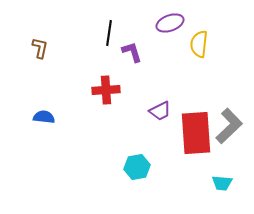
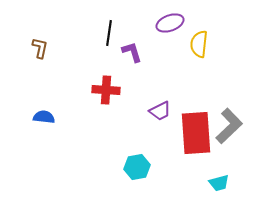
red cross: rotated 8 degrees clockwise
cyan trapezoid: moved 3 px left; rotated 20 degrees counterclockwise
